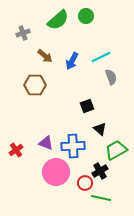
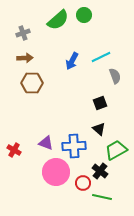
green circle: moved 2 px left, 1 px up
brown arrow: moved 20 px left, 2 px down; rotated 42 degrees counterclockwise
gray semicircle: moved 4 px right, 1 px up
brown hexagon: moved 3 px left, 2 px up
black square: moved 13 px right, 3 px up
black triangle: moved 1 px left
blue cross: moved 1 px right
red cross: moved 2 px left; rotated 24 degrees counterclockwise
black cross: rotated 21 degrees counterclockwise
red circle: moved 2 px left
green line: moved 1 px right, 1 px up
